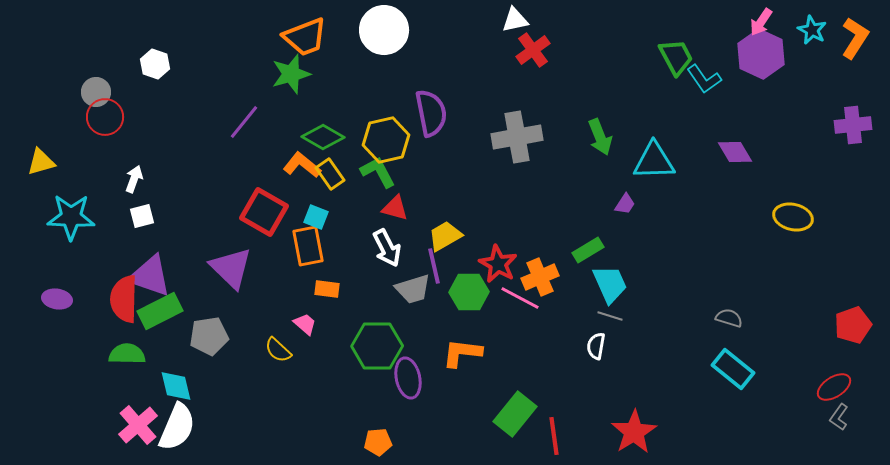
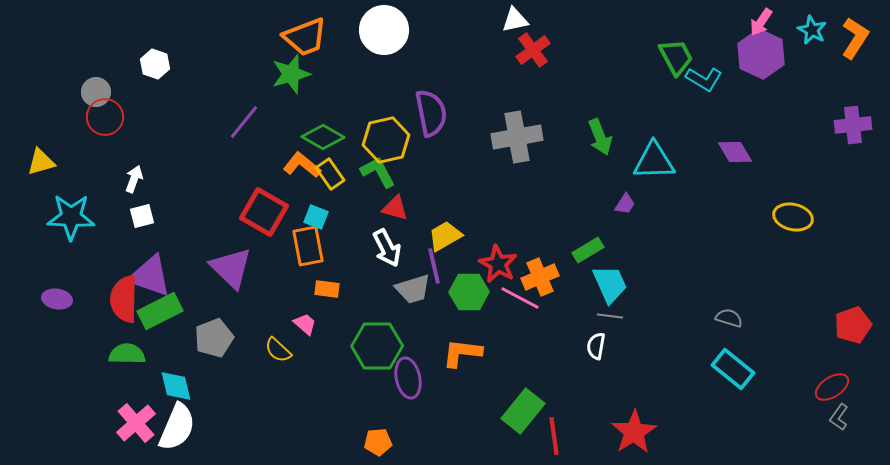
cyan L-shape at (704, 79): rotated 24 degrees counterclockwise
gray line at (610, 316): rotated 10 degrees counterclockwise
gray pentagon at (209, 336): moved 5 px right, 2 px down; rotated 12 degrees counterclockwise
red ellipse at (834, 387): moved 2 px left
green rectangle at (515, 414): moved 8 px right, 3 px up
pink cross at (138, 425): moved 2 px left, 2 px up
